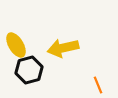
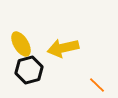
yellow ellipse: moved 5 px right, 1 px up
orange line: moved 1 px left; rotated 24 degrees counterclockwise
